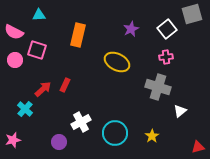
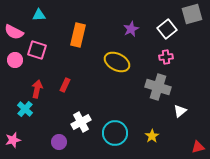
red arrow: moved 6 px left; rotated 36 degrees counterclockwise
